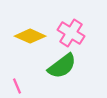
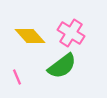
yellow diamond: rotated 24 degrees clockwise
pink line: moved 9 px up
